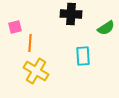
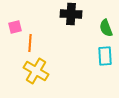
green semicircle: rotated 102 degrees clockwise
cyan rectangle: moved 22 px right
